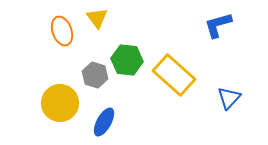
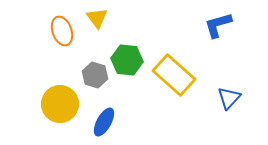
yellow circle: moved 1 px down
